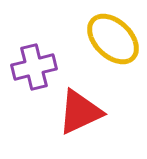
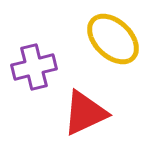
red triangle: moved 5 px right, 1 px down
